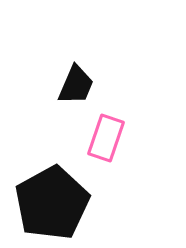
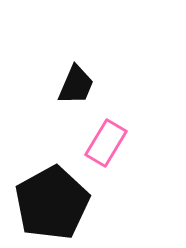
pink rectangle: moved 5 px down; rotated 12 degrees clockwise
